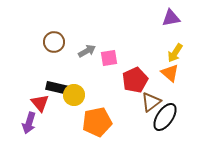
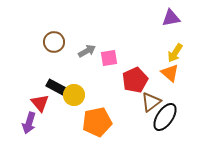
black rectangle: rotated 15 degrees clockwise
